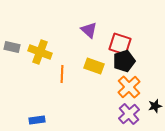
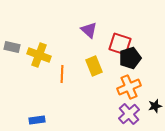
yellow cross: moved 1 px left, 3 px down
black pentagon: moved 6 px right, 3 px up
yellow rectangle: rotated 48 degrees clockwise
orange cross: rotated 20 degrees clockwise
